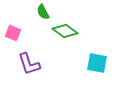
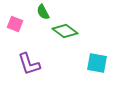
pink square: moved 2 px right, 9 px up
